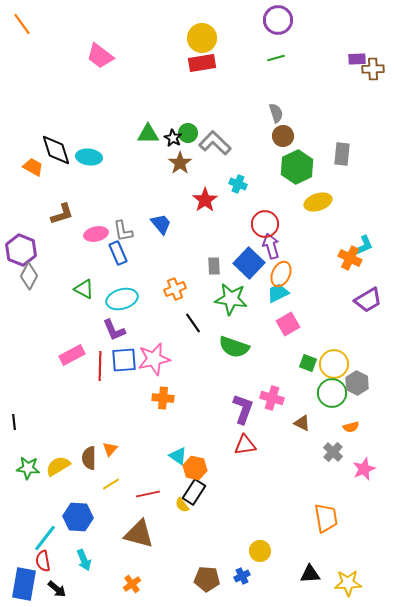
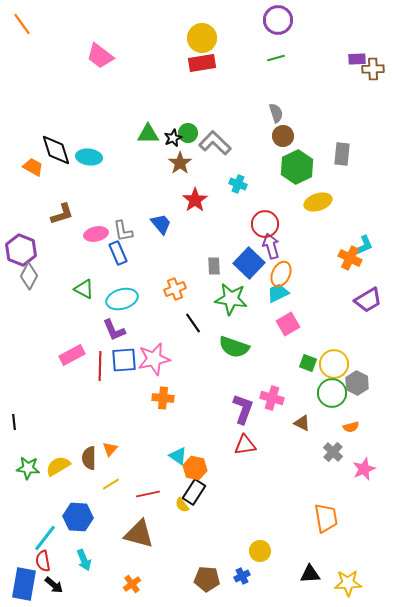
black star at (173, 138): rotated 18 degrees clockwise
red star at (205, 200): moved 10 px left
black arrow at (57, 589): moved 3 px left, 4 px up
